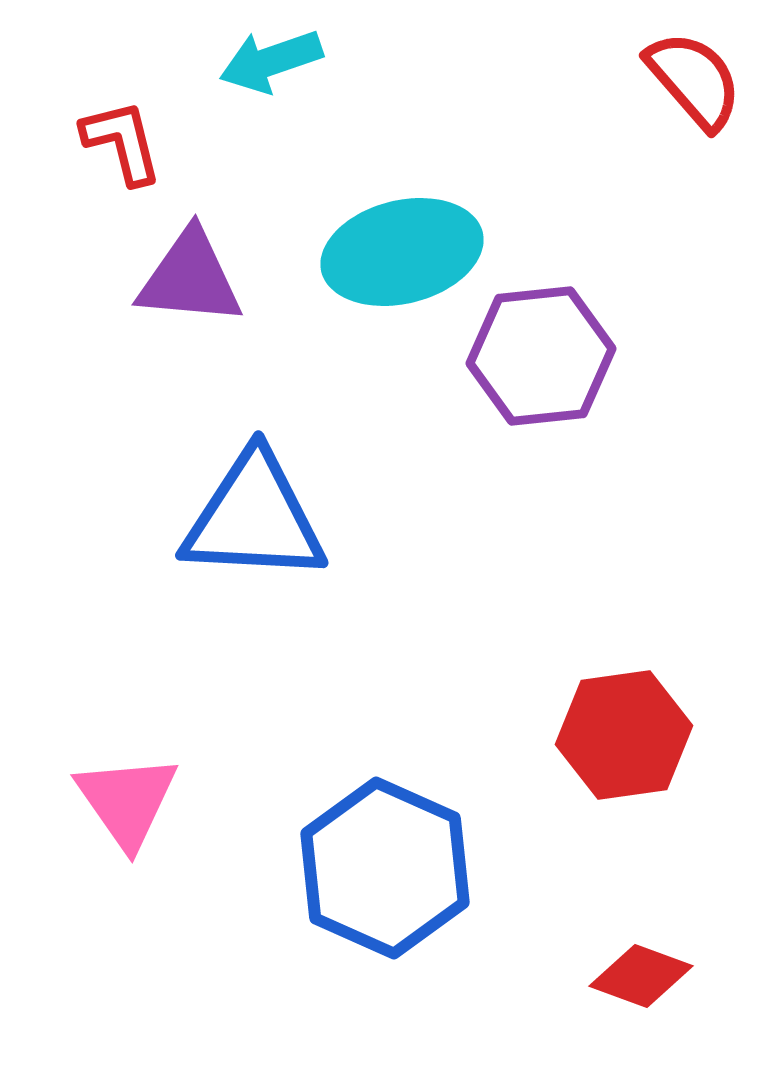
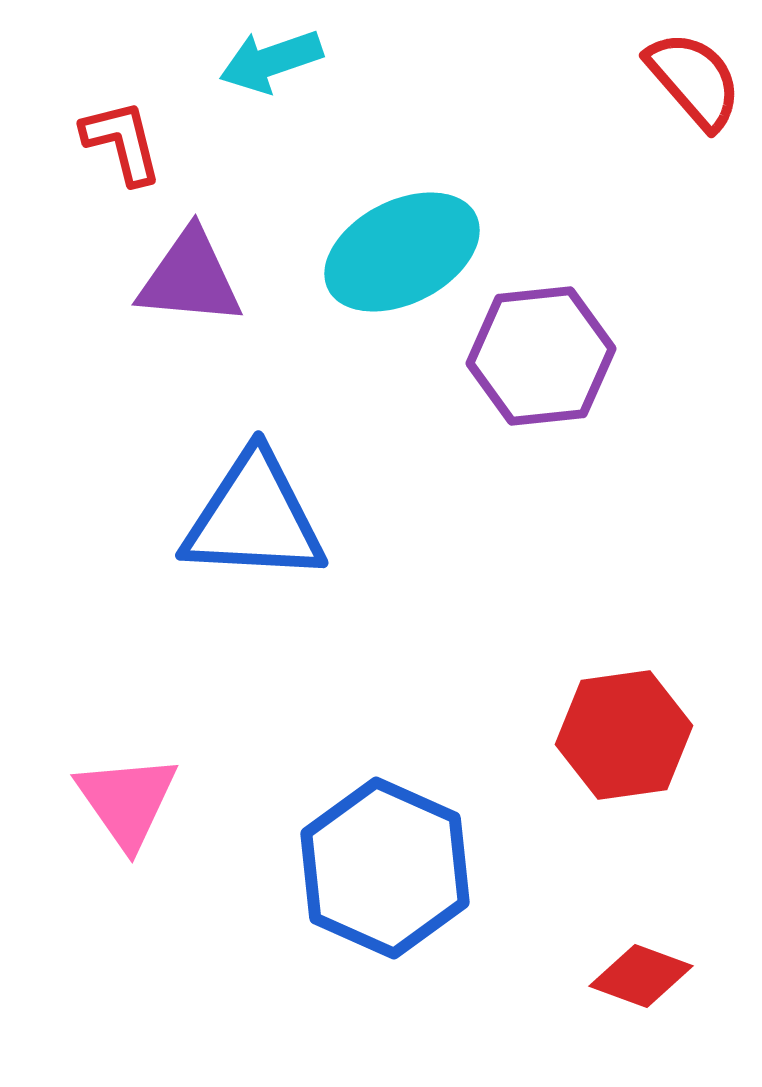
cyan ellipse: rotated 13 degrees counterclockwise
